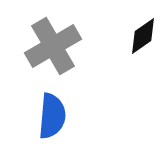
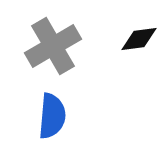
black diamond: moved 4 px left, 3 px down; rotated 27 degrees clockwise
